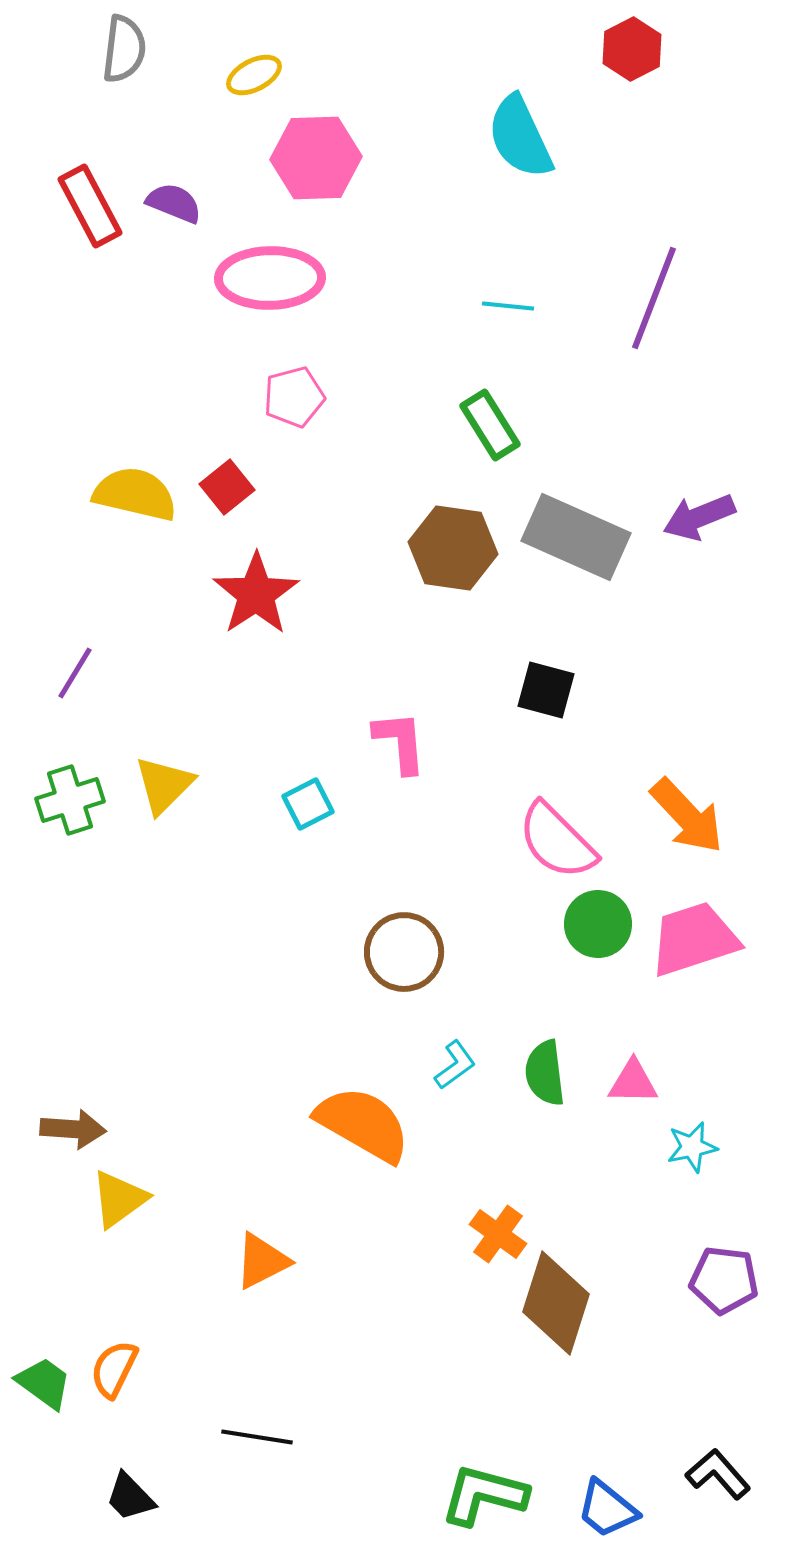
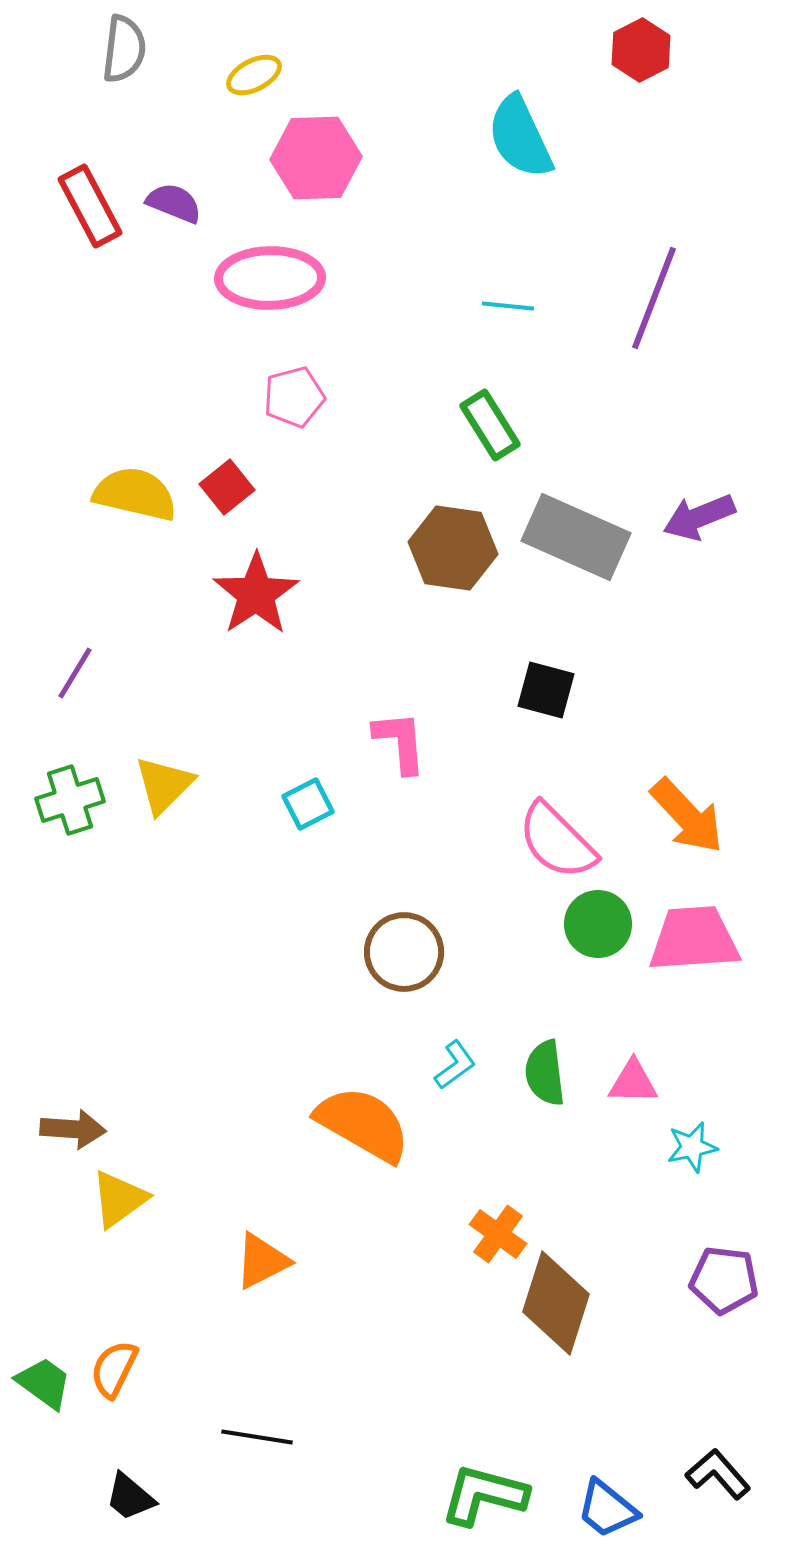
red hexagon at (632, 49): moved 9 px right, 1 px down
pink trapezoid at (694, 939): rotated 14 degrees clockwise
black trapezoid at (130, 1497): rotated 6 degrees counterclockwise
